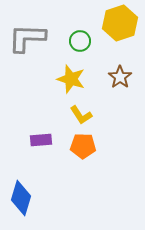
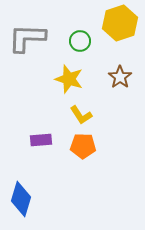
yellow star: moved 2 px left
blue diamond: moved 1 px down
